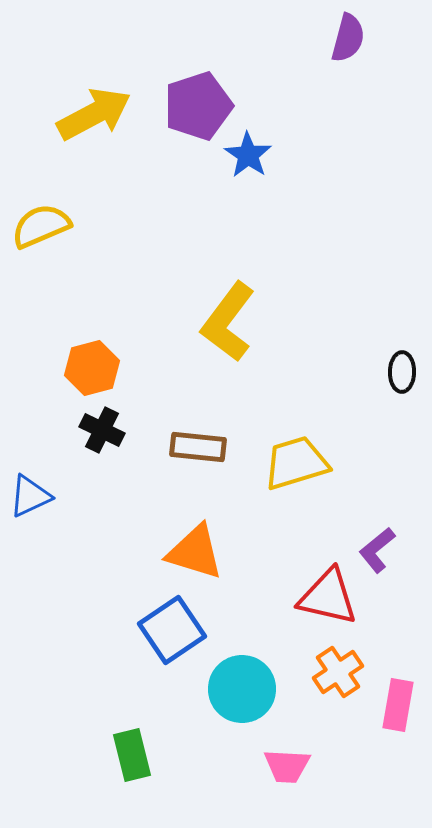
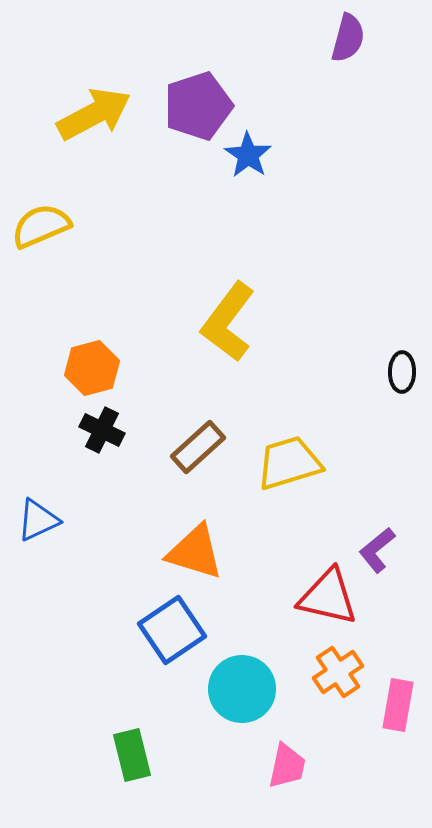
brown rectangle: rotated 48 degrees counterclockwise
yellow trapezoid: moved 7 px left
blue triangle: moved 8 px right, 24 px down
pink trapezoid: rotated 81 degrees counterclockwise
